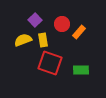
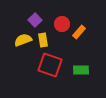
red square: moved 2 px down
